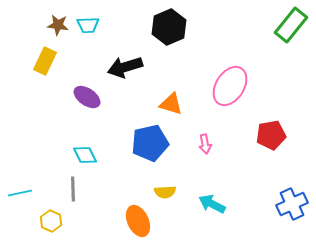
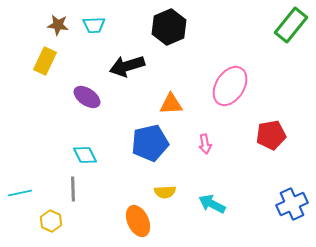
cyan trapezoid: moved 6 px right
black arrow: moved 2 px right, 1 px up
orange triangle: rotated 20 degrees counterclockwise
